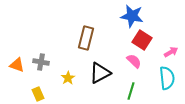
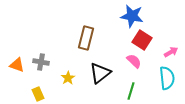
black triangle: rotated 10 degrees counterclockwise
